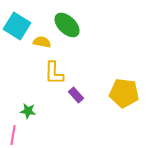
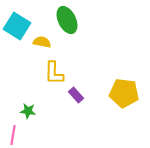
green ellipse: moved 5 px up; rotated 20 degrees clockwise
